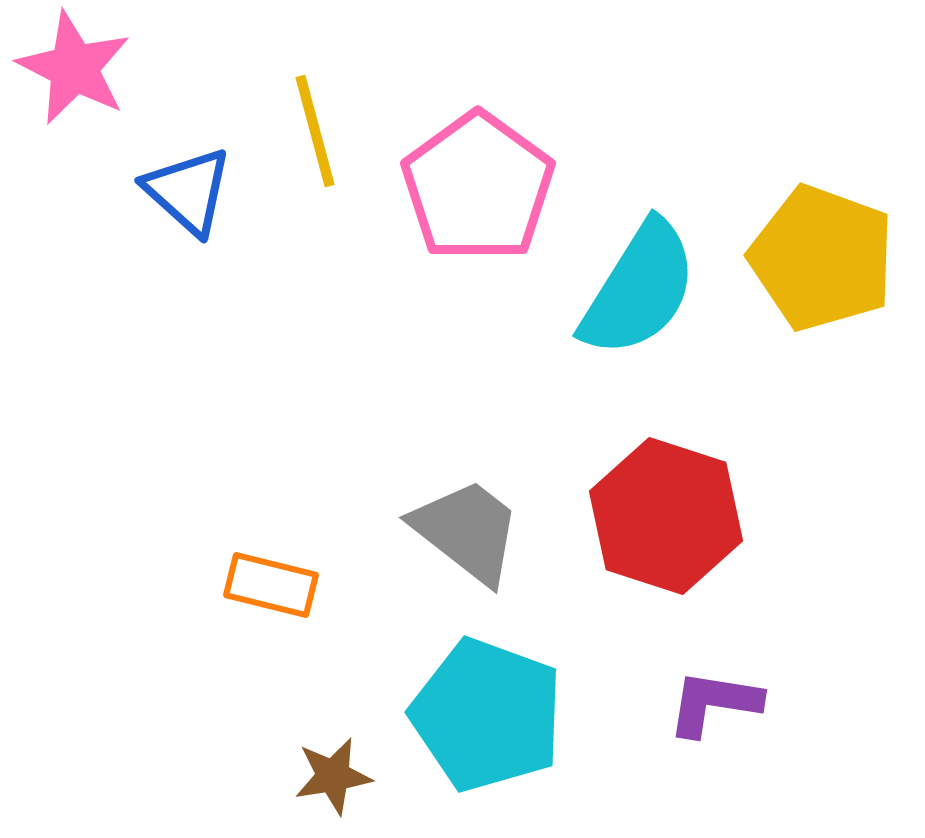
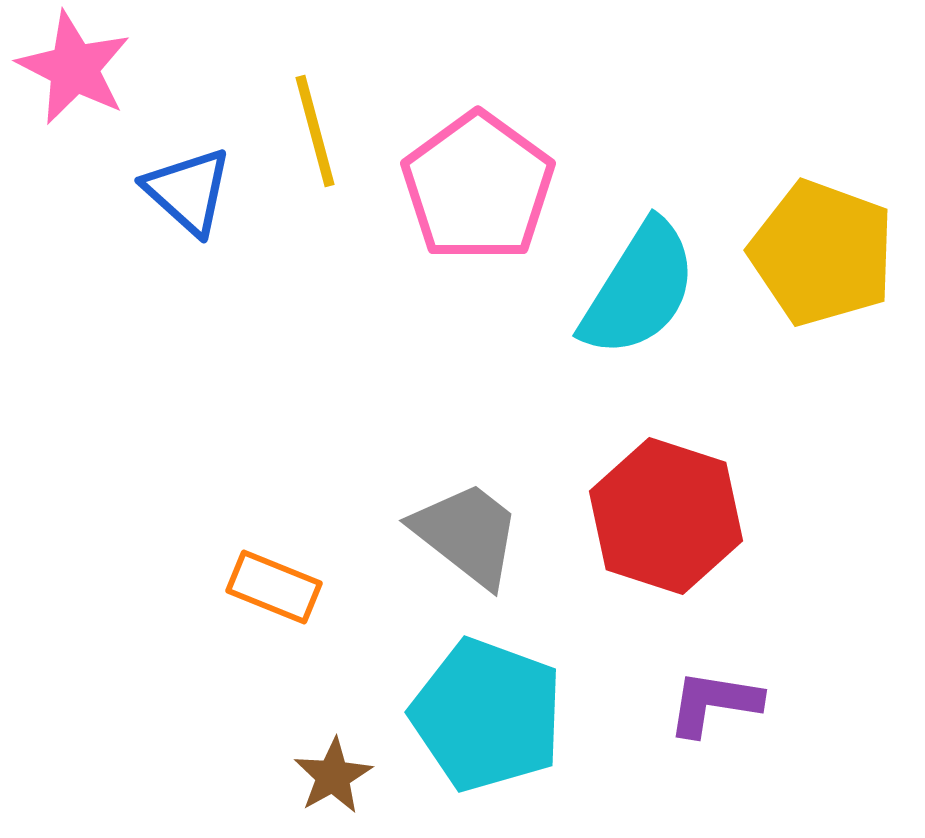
yellow pentagon: moved 5 px up
gray trapezoid: moved 3 px down
orange rectangle: moved 3 px right, 2 px down; rotated 8 degrees clockwise
brown star: rotated 20 degrees counterclockwise
